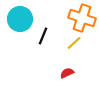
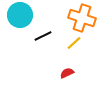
cyan circle: moved 4 px up
black line: rotated 42 degrees clockwise
